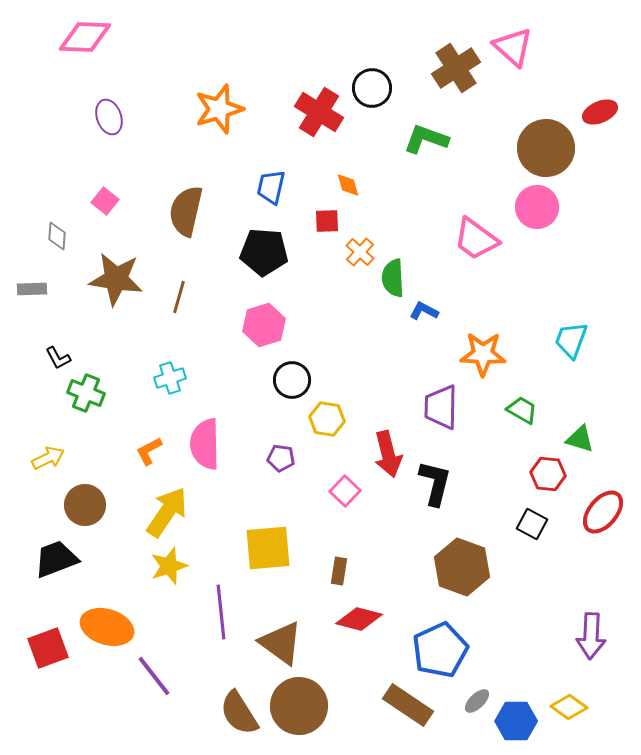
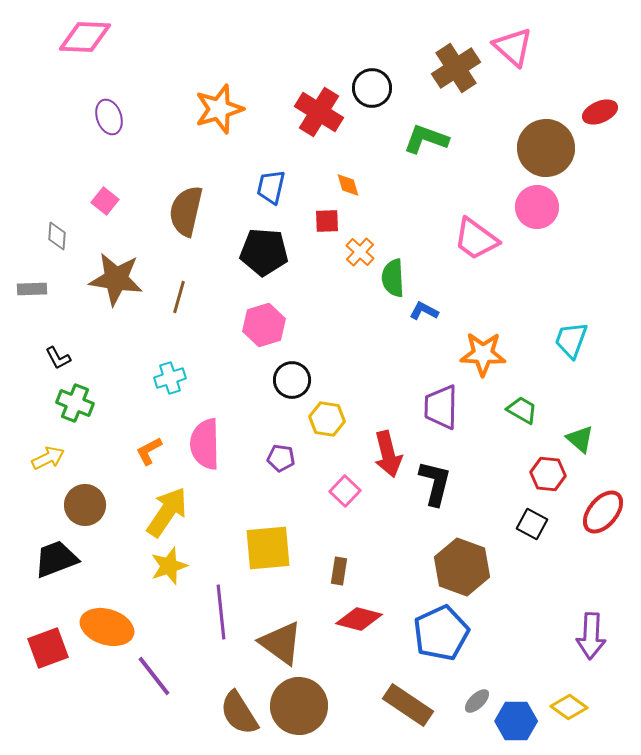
green cross at (86, 393): moved 11 px left, 10 px down
green triangle at (580, 439): rotated 24 degrees clockwise
blue pentagon at (440, 650): moved 1 px right, 17 px up
